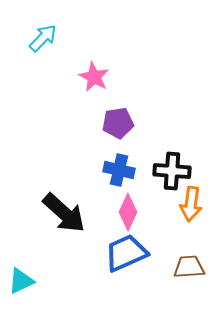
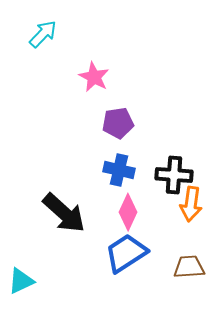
cyan arrow: moved 4 px up
black cross: moved 2 px right, 4 px down
blue trapezoid: rotated 9 degrees counterclockwise
